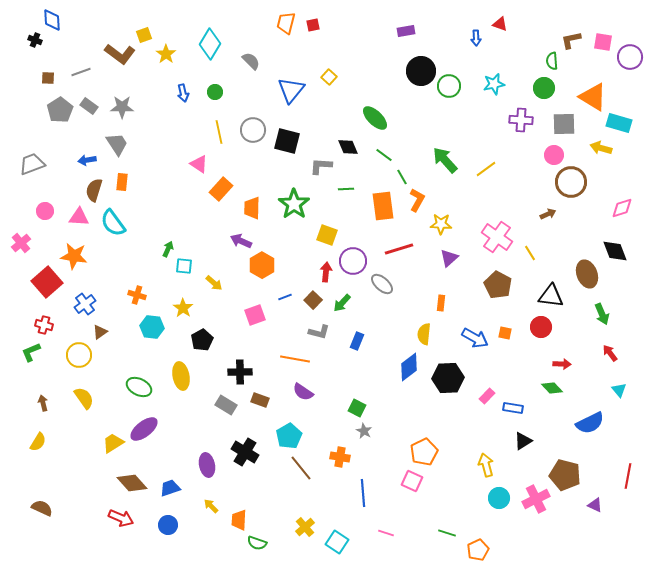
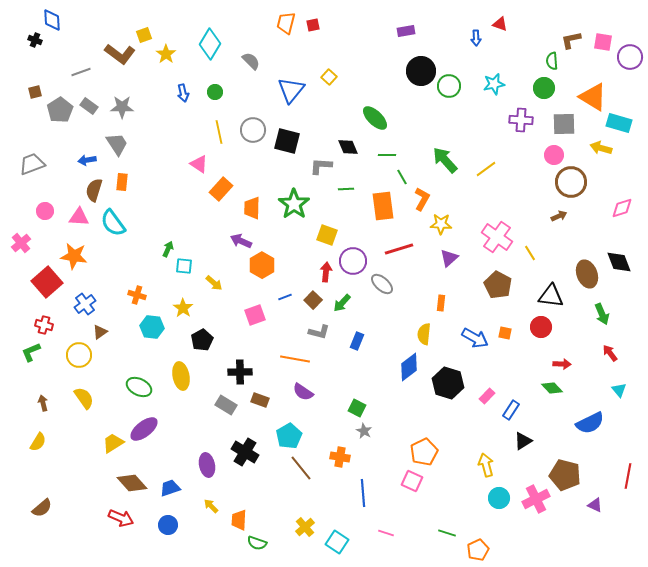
brown square at (48, 78): moved 13 px left, 14 px down; rotated 16 degrees counterclockwise
green line at (384, 155): moved 3 px right; rotated 36 degrees counterclockwise
orange L-shape at (417, 200): moved 5 px right, 1 px up
brown arrow at (548, 214): moved 11 px right, 2 px down
black diamond at (615, 251): moved 4 px right, 11 px down
black hexagon at (448, 378): moved 5 px down; rotated 20 degrees clockwise
blue rectangle at (513, 408): moved 2 px left, 2 px down; rotated 66 degrees counterclockwise
brown semicircle at (42, 508): rotated 115 degrees clockwise
